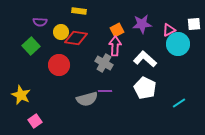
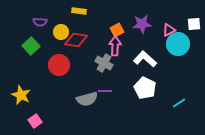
red diamond: moved 2 px down
